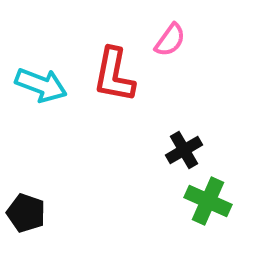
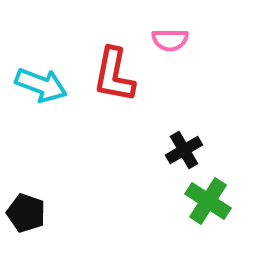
pink semicircle: rotated 54 degrees clockwise
green cross: rotated 9 degrees clockwise
